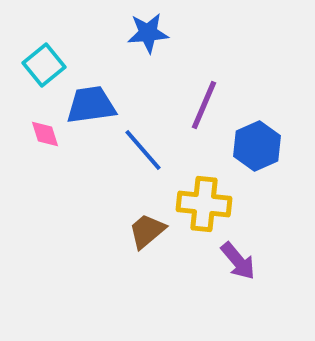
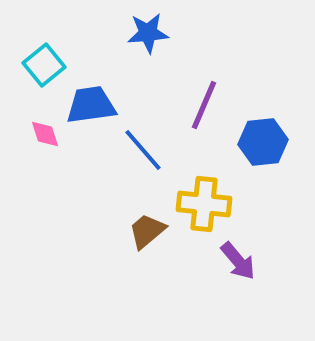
blue hexagon: moved 6 px right, 4 px up; rotated 18 degrees clockwise
